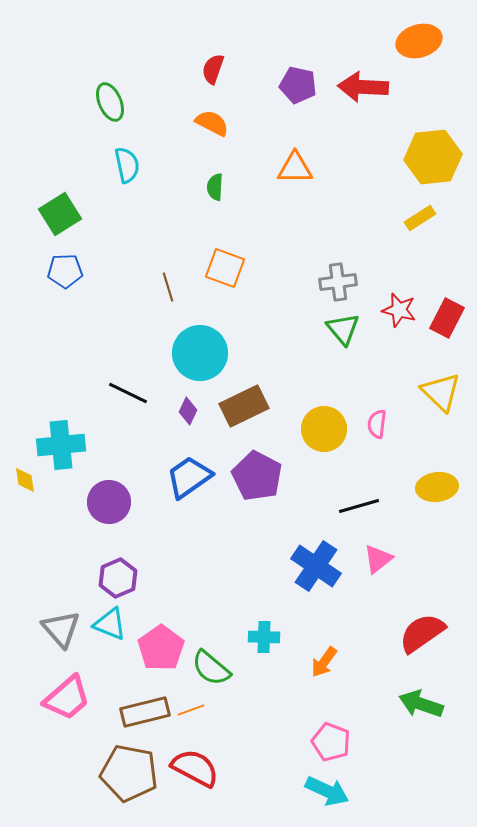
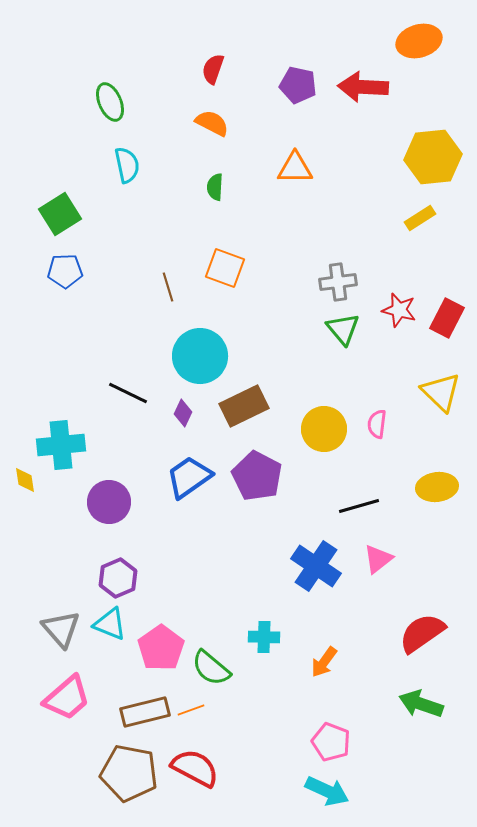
cyan circle at (200, 353): moved 3 px down
purple diamond at (188, 411): moved 5 px left, 2 px down
